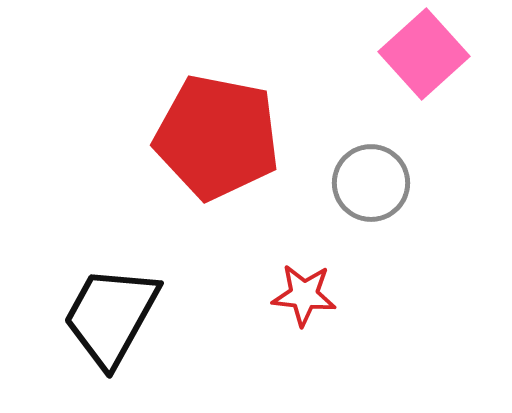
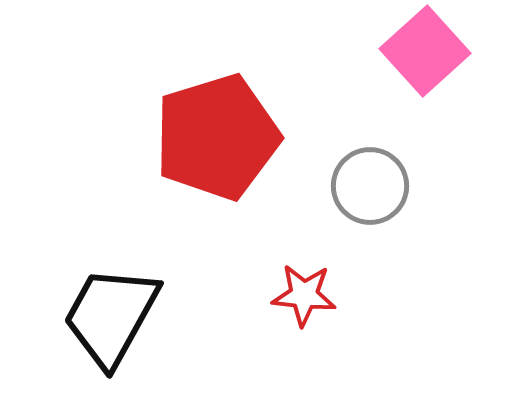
pink square: moved 1 px right, 3 px up
red pentagon: rotated 28 degrees counterclockwise
gray circle: moved 1 px left, 3 px down
